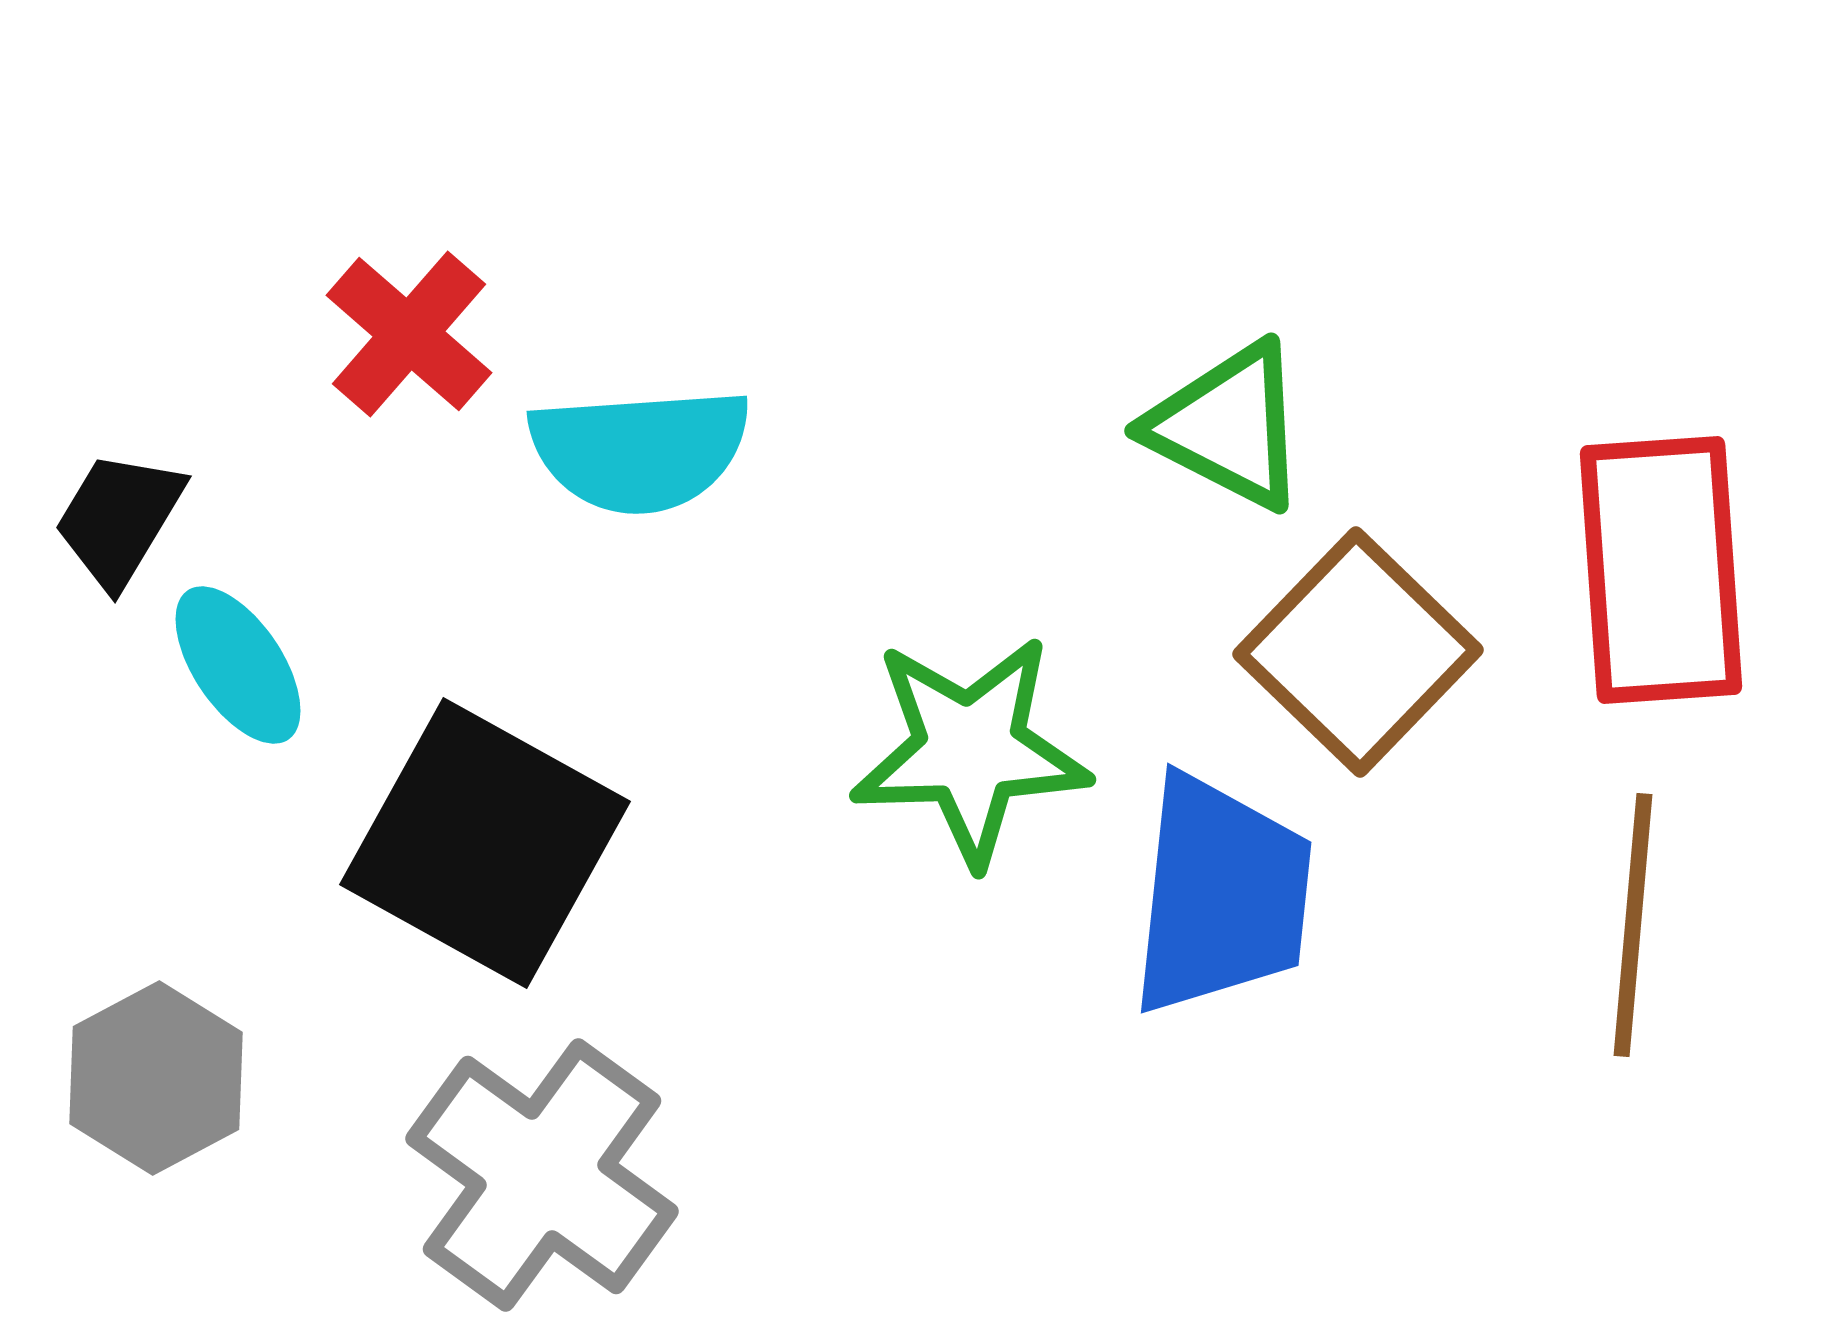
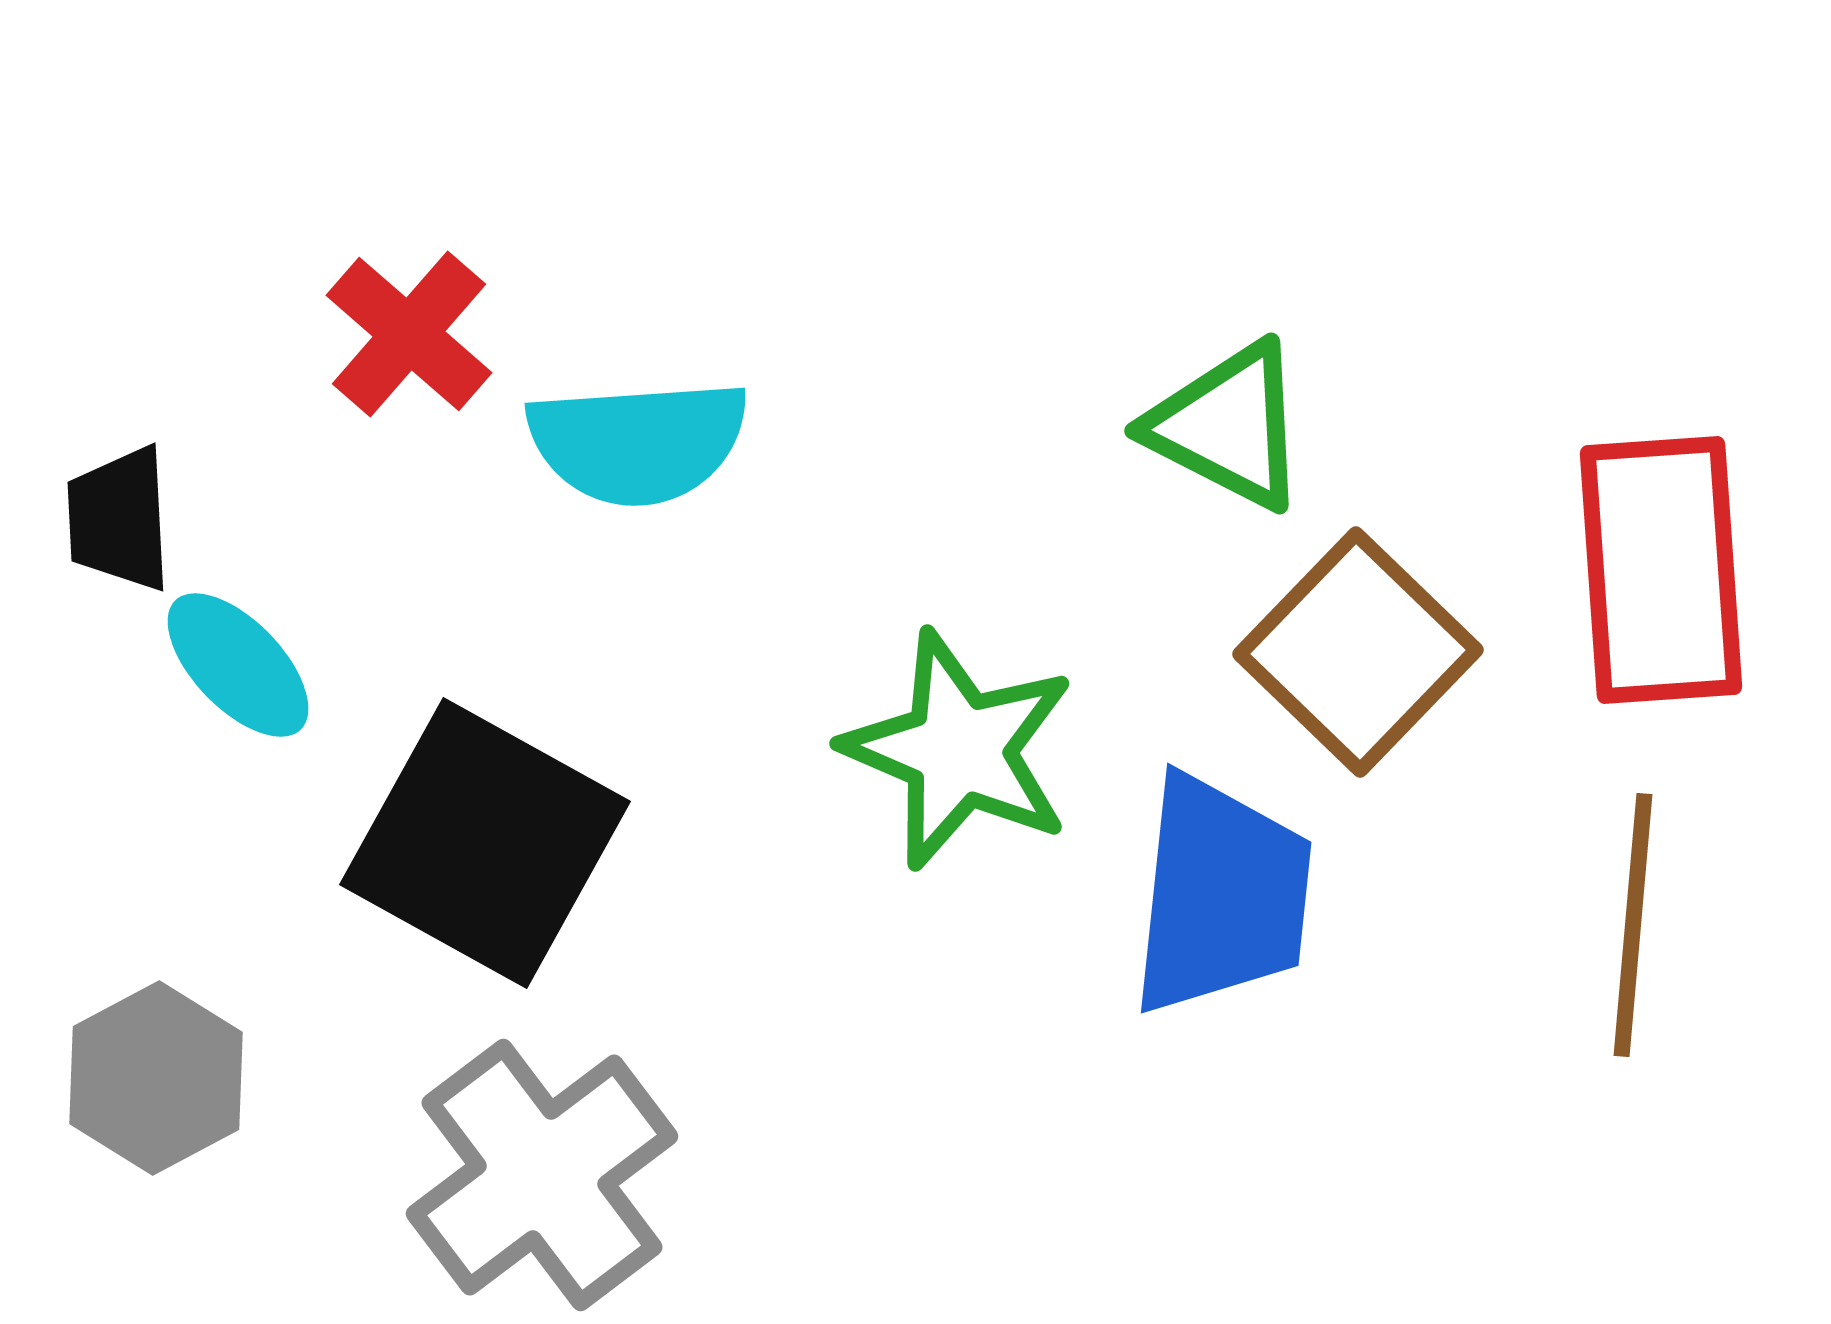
cyan semicircle: moved 2 px left, 8 px up
black trapezoid: rotated 34 degrees counterclockwise
cyan ellipse: rotated 10 degrees counterclockwise
green star: moved 11 px left; rotated 25 degrees clockwise
gray cross: rotated 17 degrees clockwise
